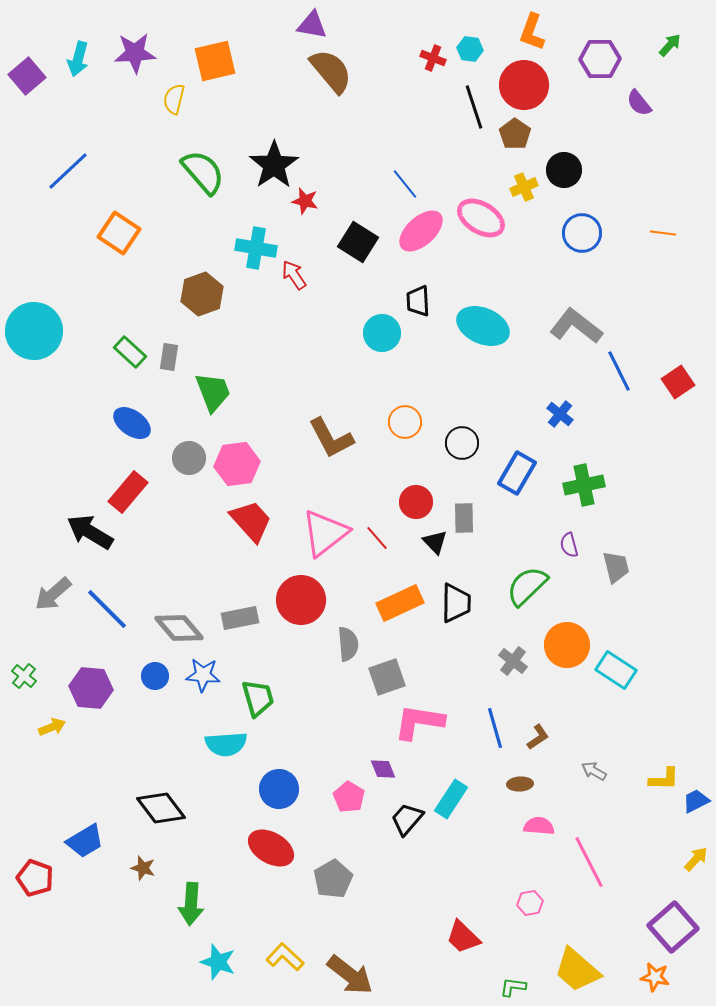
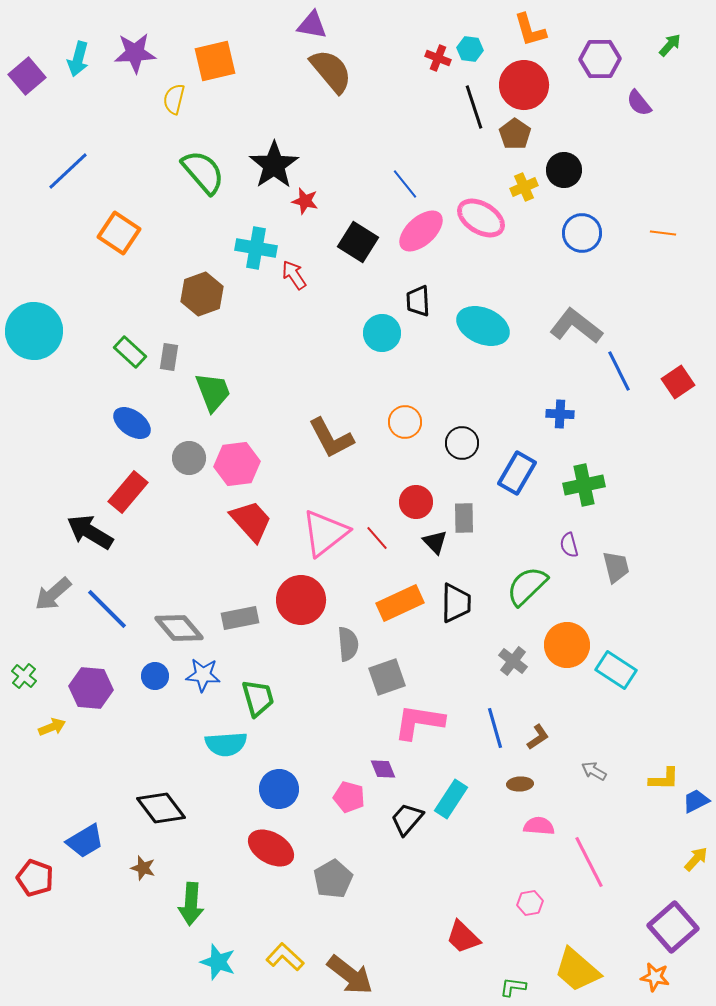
orange L-shape at (532, 32): moved 2 px left, 2 px up; rotated 36 degrees counterclockwise
red cross at (433, 58): moved 5 px right
blue cross at (560, 414): rotated 36 degrees counterclockwise
pink pentagon at (349, 797): rotated 16 degrees counterclockwise
